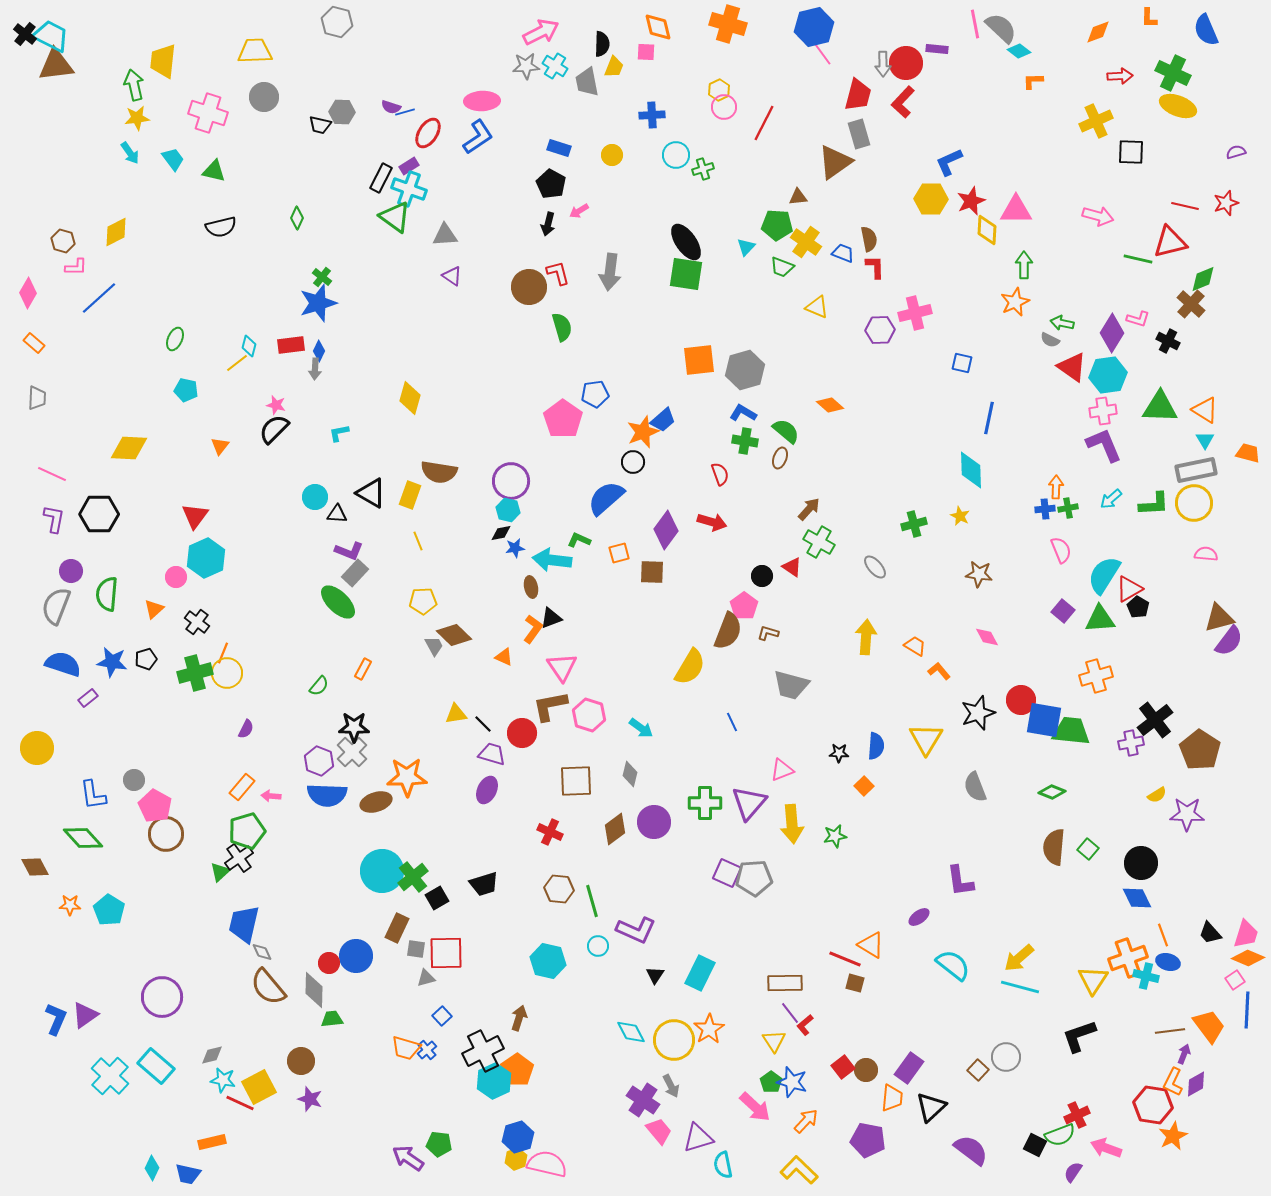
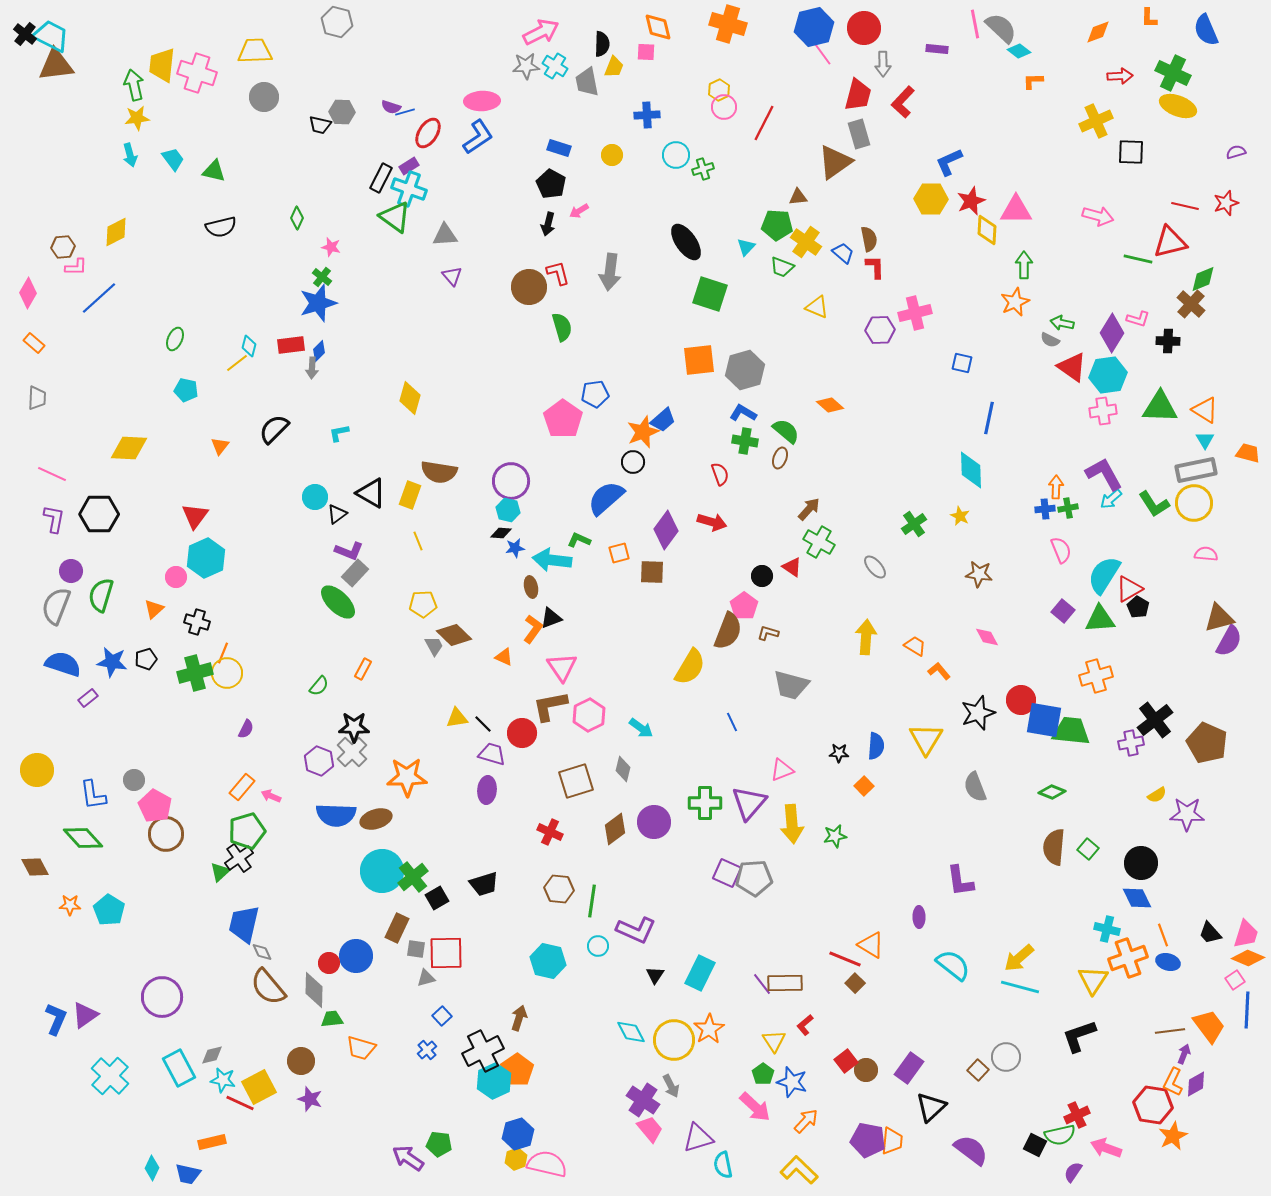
yellow trapezoid at (163, 61): moved 1 px left, 4 px down
red circle at (906, 63): moved 42 px left, 35 px up
pink cross at (208, 113): moved 11 px left, 40 px up
blue cross at (652, 115): moved 5 px left
cyan arrow at (130, 153): moved 2 px down; rotated 20 degrees clockwise
brown hexagon at (63, 241): moved 6 px down; rotated 20 degrees counterclockwise
blue trapezoid at (843, 253): rotated 20 degrees clockwise
green square at (686, 274): moved 24 px right, 20 px down; rotated 9 degrees clockwise
purple triangle at (452, 276): rotated 15 degrees clockwise
black cross at (1168, 341): rotated 25 degrees counterclockwise
blue diamond at (319, 351): rotated 20 degrees clockwise
gray arrow at (315, 369): moved 3 px left, 1 px up
pink star at (276, 405): moved 55 px right, 158 px up
purple L-shape at (1104, 445): moved 29 px down; rotated 6 degrees counterclockwise
green L-shape at (1154, 504): rotated 60 degrees clockwise
black triangle at (337, 514): rotated 40 degrees counterclockwise
green cross at (914, 524): rotated 20 degrees counterclockwise
black diamond at (501, 533): rotated 15 degrees clockwise
green semicircle at (107, 594): moved 6 px left, 1 px down; rotated 12 degrees clockwise
yellow pentagon at (423, 601): moved 3 px down
black cross at (197, 622): rotated 20 degrees counterclockwise
purple semicircle at (1229, 641): rotated 8 degrees counterclockwise
yellow triangle at (456, 714): moved 1 px right, 4 px down
pink hexagon at (589, 715): rotated 16 degrees clockwise
yellow circle at (37, 748): moved 22 px down
brown pentagon at (1200, 750): moved 7 px right, 7 px up; rotated 9 degrees counterclockwise
gray diamond at (630, 774): moved 7 px left, 5 px up
brown square at (576, 781): rotated 15 degrees counterclockwise
purple ellipse at (487, 790): rotated 20 degrees counterclockwise
blue semicircle at (327, 795): moved 9 px right, 20 px down
pink arrow at (271, 796): rotated 18 degrees clockwise
brown ellipse at (376, 802): moved 17 px down
green line at (592, 901): rotated 24 degrees clockwise
purple ellipse at (919, 917): rotated 55 degrees counterclockwise
cyan cross at (1146, 976): moved 39 px left, 47 px up
brown square at (855, 983): rotated 30 degrees clockwise
purple line at (790, 1013): moved 28 px left, 29 px up
orange trapezoid at (406, 1048): moved 45 px left
cyan rectangle at (156, 1066): moved 23 px right, 2 px down; rotated 21 degrees clockwise
red square at (843, 1067): moved 3 px right, 6 px up
green pentagon at (771, 1082): moved 8 px left, 8 px up
orange trapezoid at (892, 1098): moved 43 px down
pink trapezoid at (659, 1131): moved 9 px left, 2 px up
green semicircle at (1060, 1135): rotated 8 degrees clockwise
blue hexagon at (518, 1137): moved 3 px up
